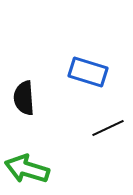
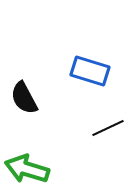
blue rectangle: moved 2 px right, 1 px up
black semicircle: rotated 24 degrees counterclockwise
